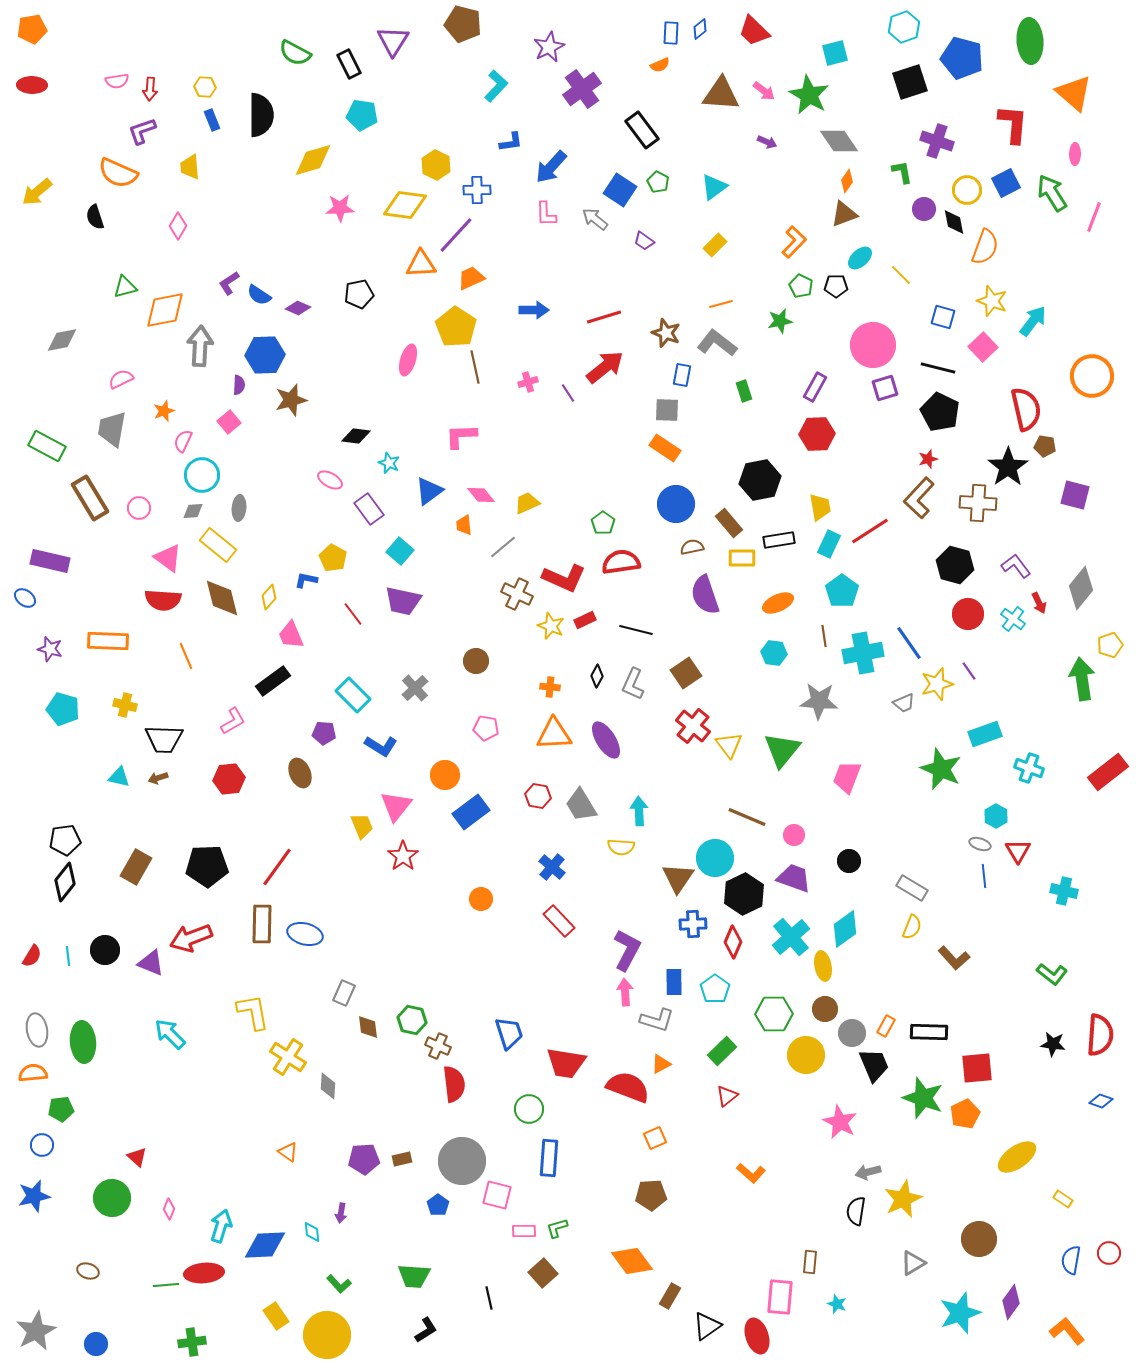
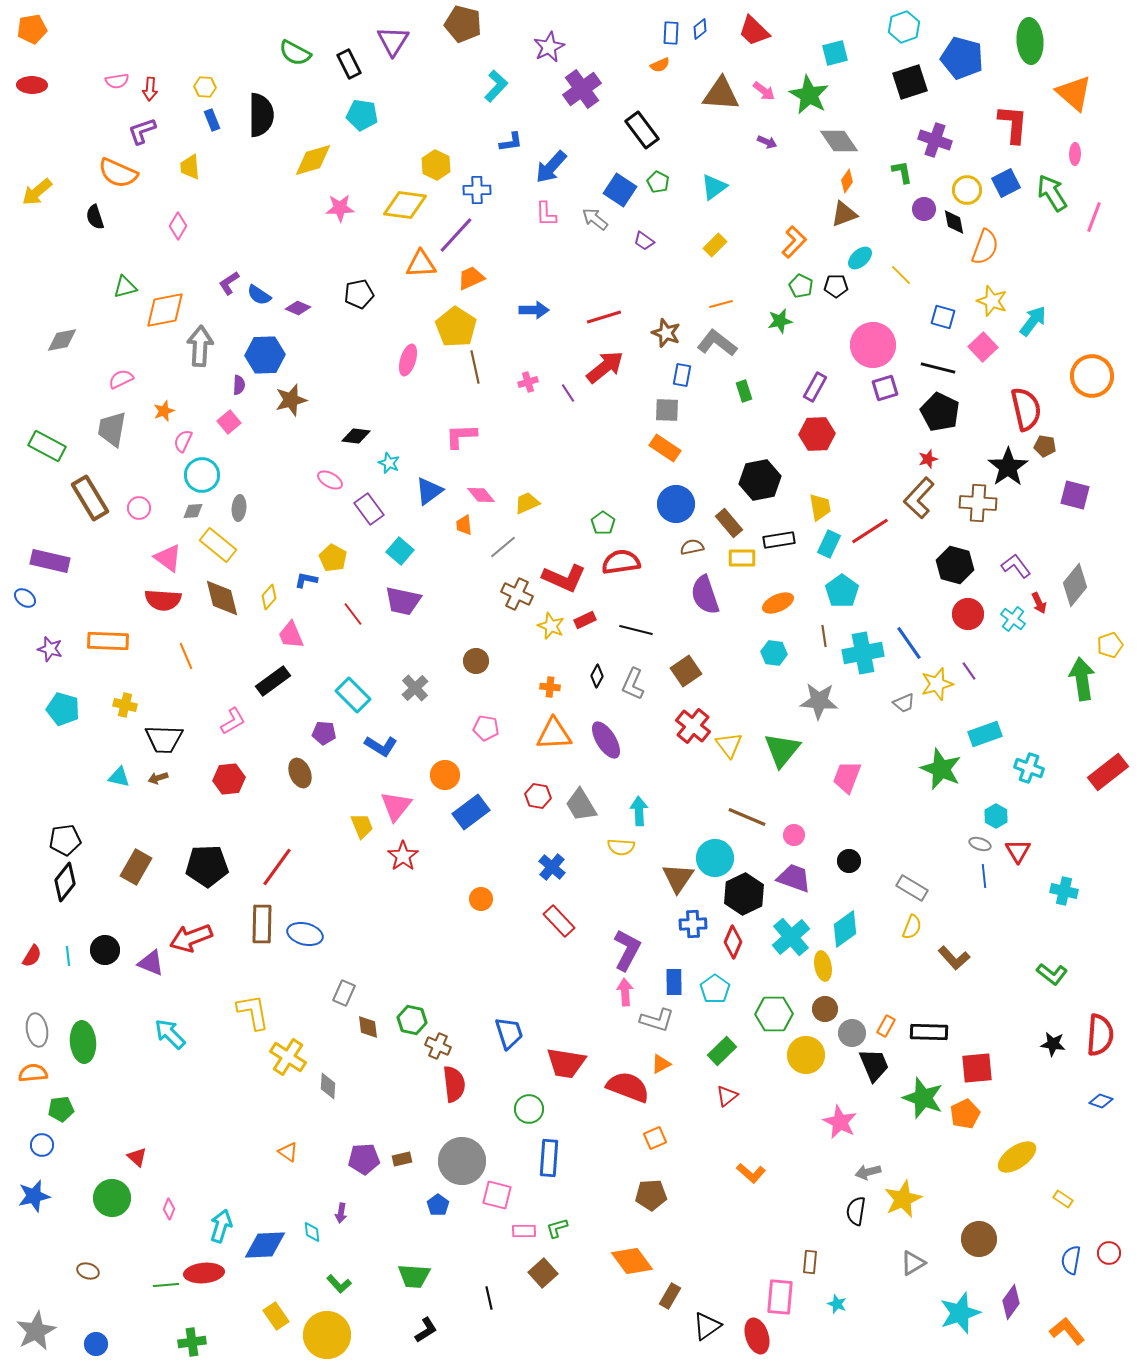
purple cross at (937, 141): moved 2 px left, 1 px up
gray diamond at (1081, 588): moved 6 px left, 3 px up
brown square at (686, 673): moved 2 px up
